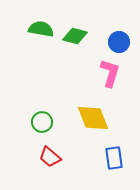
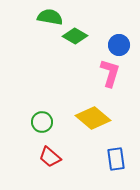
green semicircle: moved 9 px right, 12 px up
green diamond: rotated 15 degrees clockwise
blue circle: moved 3 px down
yellow diamond: rotated 28 degrees counterclockwise
blue rectangle: moved 2 px right, 1 px down
